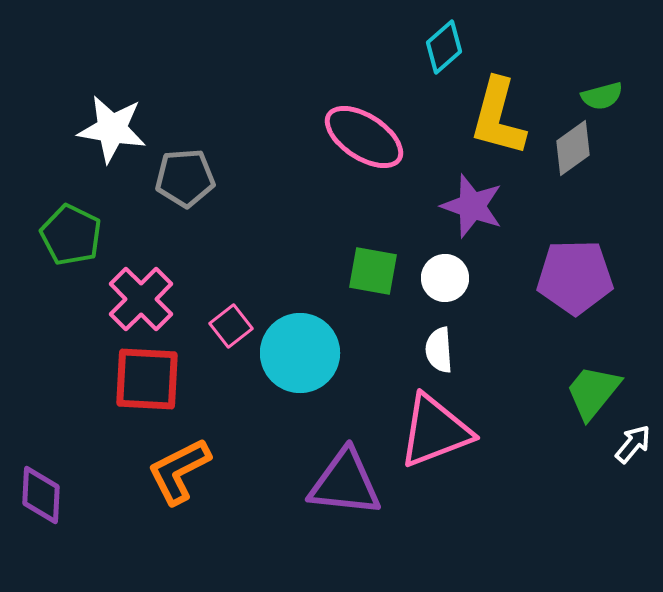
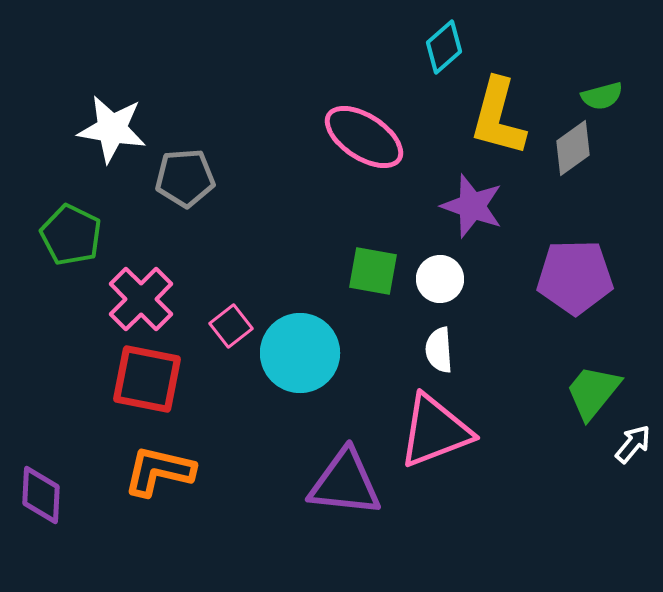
white circle: moved 5 px left, 1 px down
red square: rotated 8 degrees clockwise
orange L-shape: moved 20 px left; rotated 40 degrees clockwise
